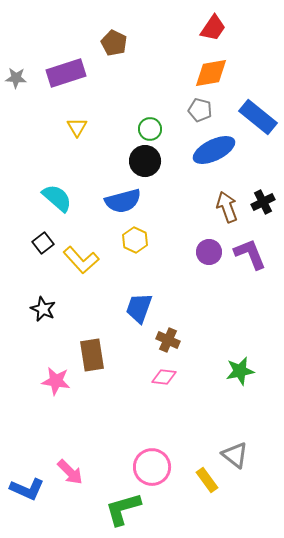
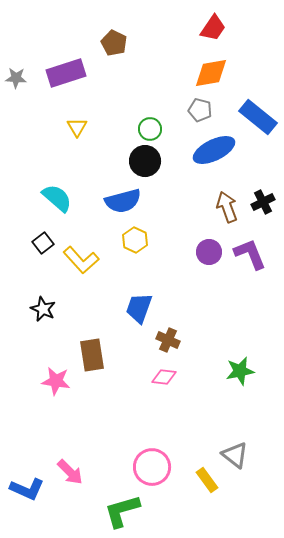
green L-shape: moved 1 px left, 2 px down
